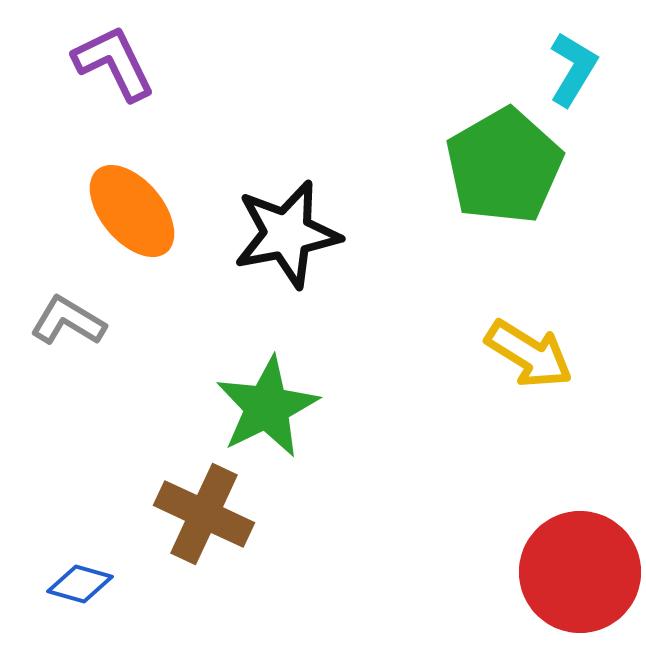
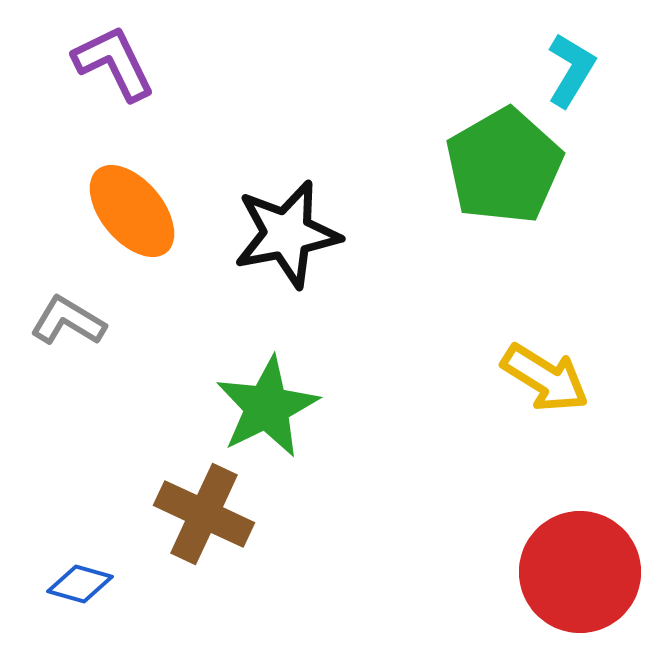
cyan L-shape: moved 2 px left, 1 px down
yellow arrow: moved 16 px right, 24 px down
